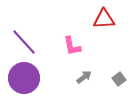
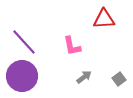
purple circle: moved 2 px left, 2 px up
